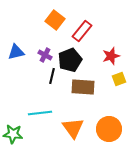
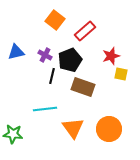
red rectangle: moved 3 px right; rotated 10 degrees clockwise
yellow square: moved 2 px right, 5 px up; rotated 32 degrees clockwise
brown rectangle: rotated 15 degrees clockwise
cyan line: moved 5 px right, 4 px up
